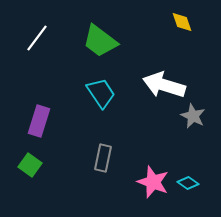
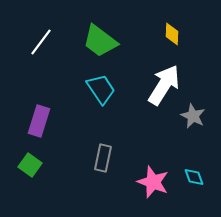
yellow diamond: moved 10 px left, 12 px down; rotated 20 degrees clockwise
white line: moved 4 px right, 4 px down
white arrow: rotated 105 degrees clockwise
cyan trapezoid: moved 4 px up
cyan diamond: moved 6 px right, 6 px up; rotated 35 degrees clockwise
